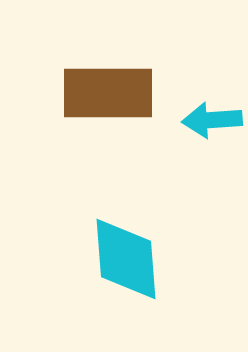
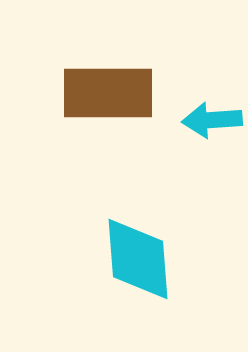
cyan diamond: moved 12 px right
